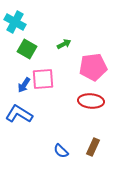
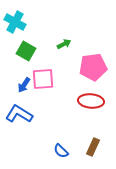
green square: moved 1 px left, 2 px down
